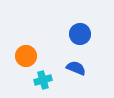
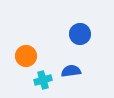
blue semicircle: moved 5 px left, 3 px down; rotated 30 degrees counterclockwise
